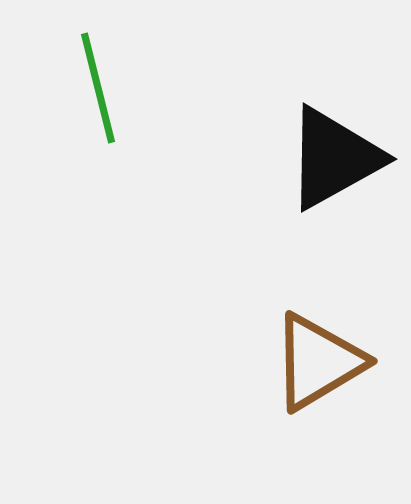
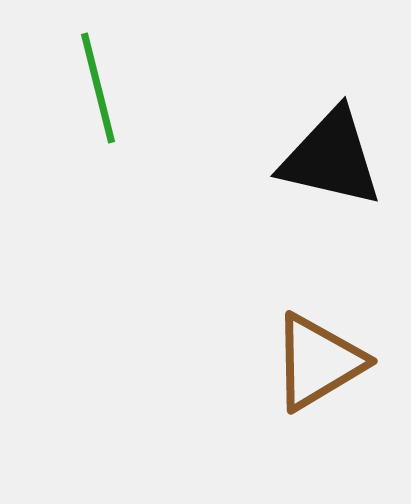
black triangle: moved 3 px left; rotated 42 degrees clockwise
